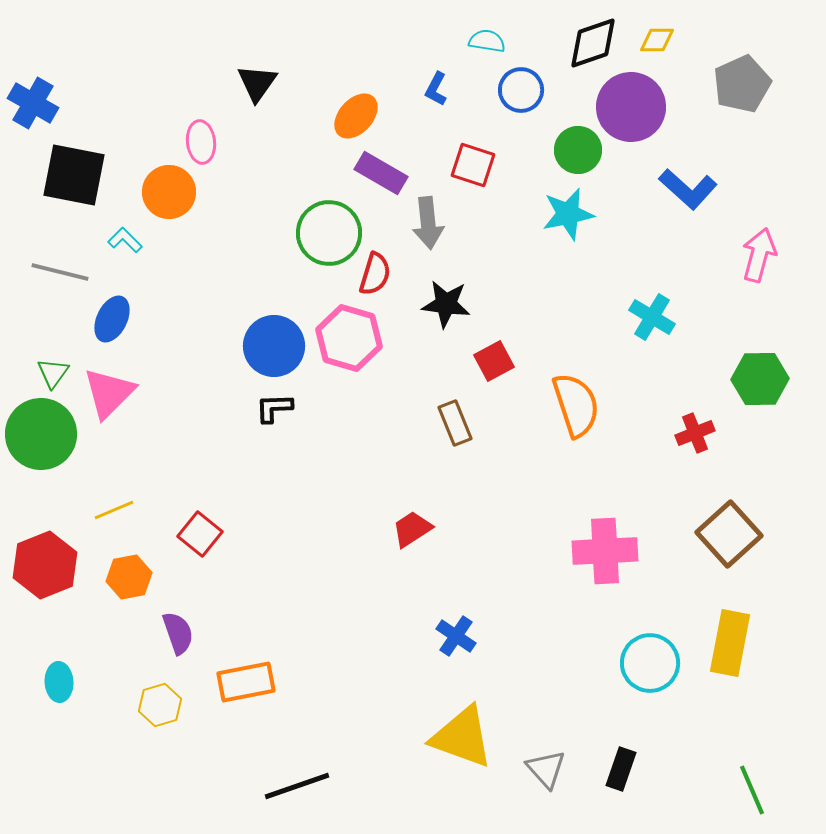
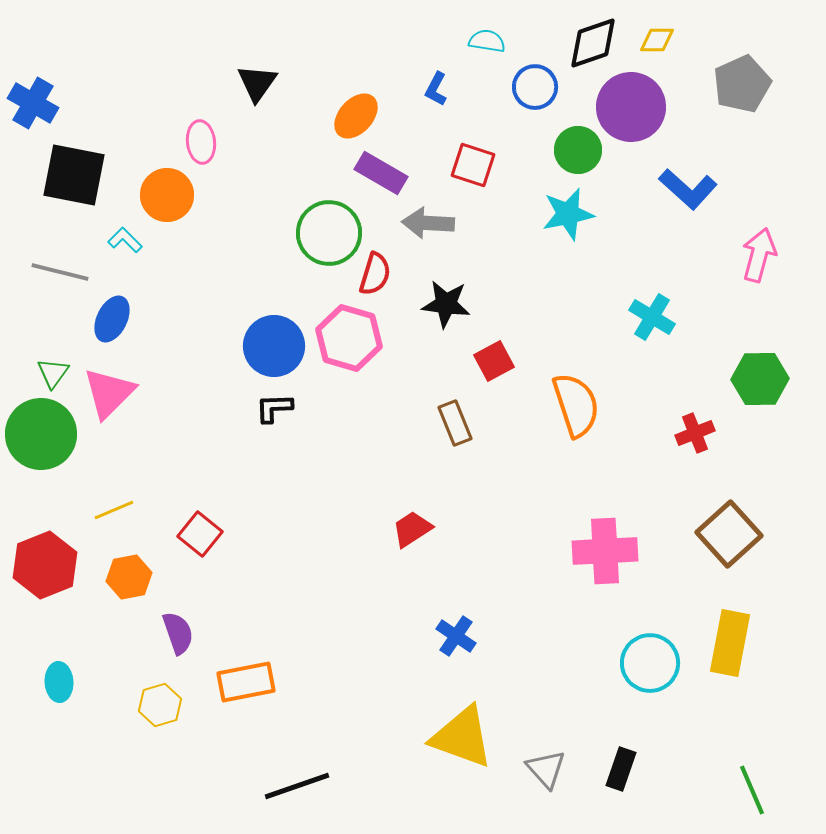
blue circle at (521, 90): moved 14 px right, 3 px up
orange circle at (169, 192): moved 2 px left, 3 px down
gray arrow at (428, 223): rotated 99 degrees clockwise
